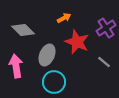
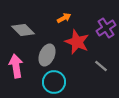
gray line: moved 3 px left, 4 px down
